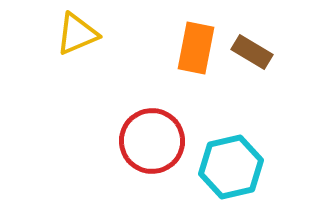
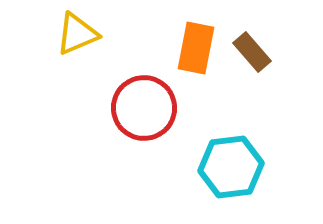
brown rectangle: rotated 18 degrees clockwise
red circle: moved 8 px left, 33 px up
cyan hexagon: rotated 6 degrees clockwise
